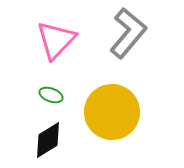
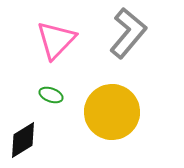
black diamond: moved 25 px left
